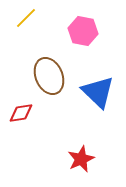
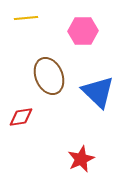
yellow line: rotated 40 degrees clockwise
pink hexagon: rotated 12 degrees counterclockwise
red diamond: moved 4 px down
